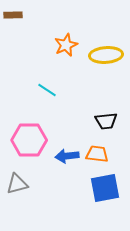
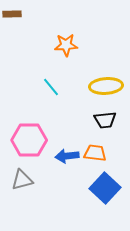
brown rectangle: moved 1 px left, 1 px up
orange star: rotated 20 degrees clockwise
yellow ellipse: moved 31 px down
cyan line: moved 4 px right, 3 px up; rotated 18 degrees clockwise
black trapezoid: moved 1 px left, 1 px up
orange trapezoid: moved 2 px left, 1 px up
gray triangle: moved 5 px right, 4 px up
blue square: rotated 36 degrees counterclockwise
